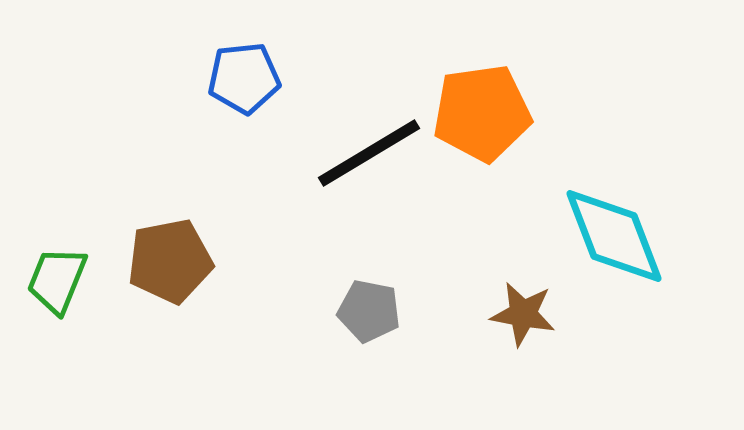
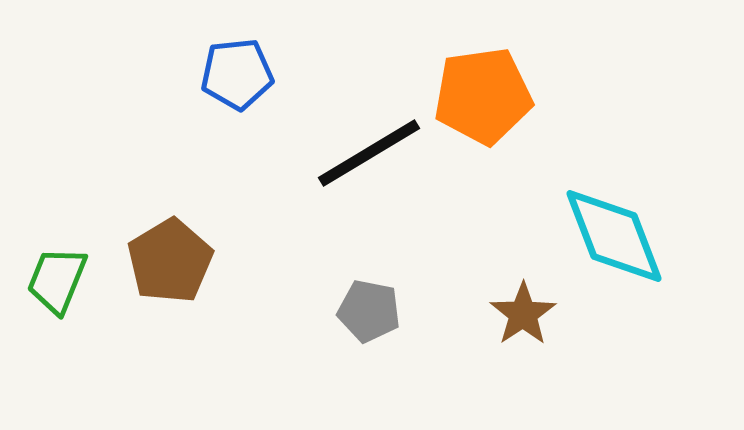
blue pentagon: moved 7 px left, 4 px up
orange pentagon: moved 1 px right, 17 px up
brown pentagon: rotated 20 degrees counterclockwise
brown star: rotated 28 degrees clockwise
